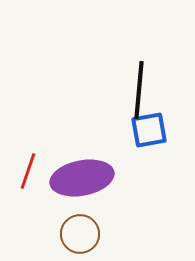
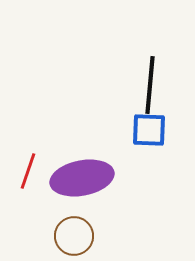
black line: moved 11 px right, 5 px up
blue square: rotated 12 degrees clockwise
brown circle: moved 6 px left, 2 px down
